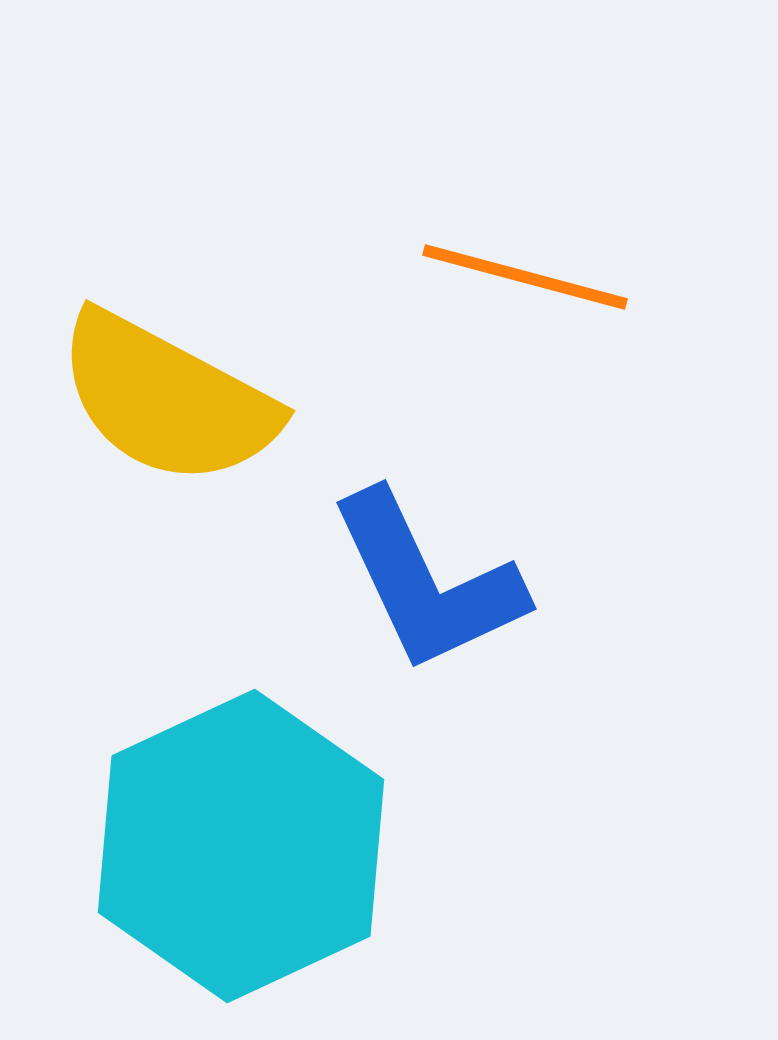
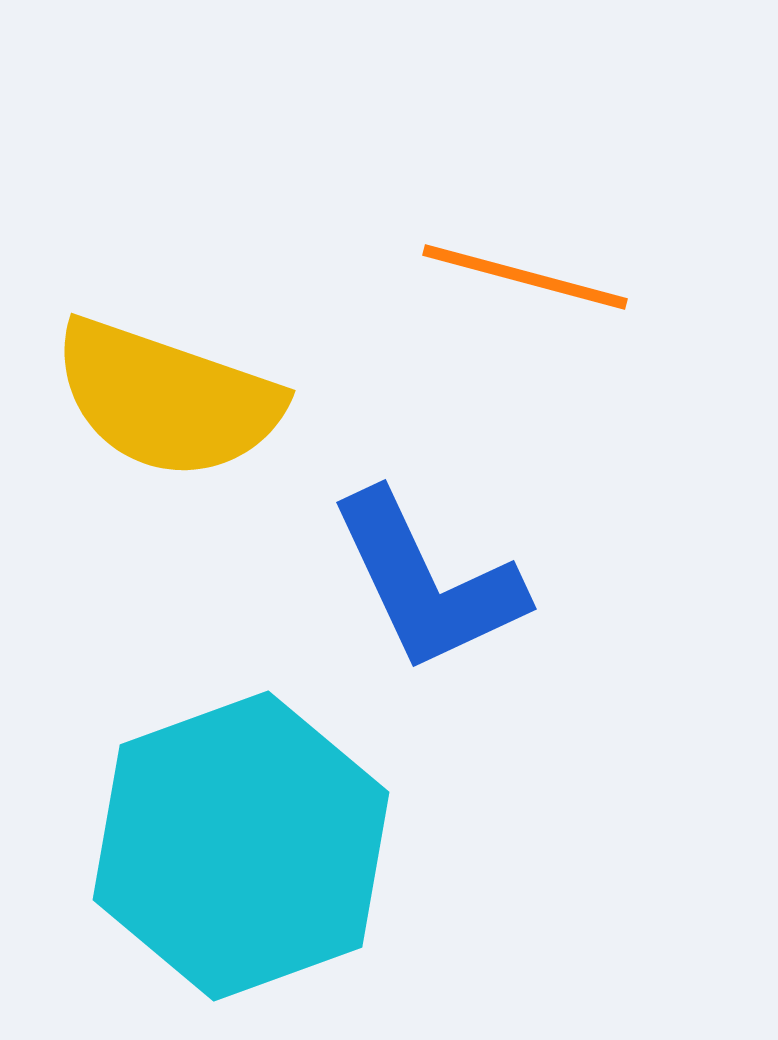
yellow semicircle: rotated 9 degrees counterclockwise
cyan hexagon: rotated 5 degrees clockwise
